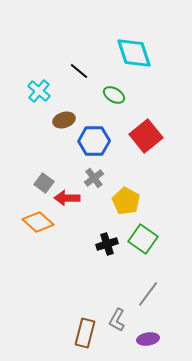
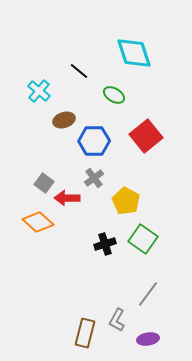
black cross: moved 2 px left
